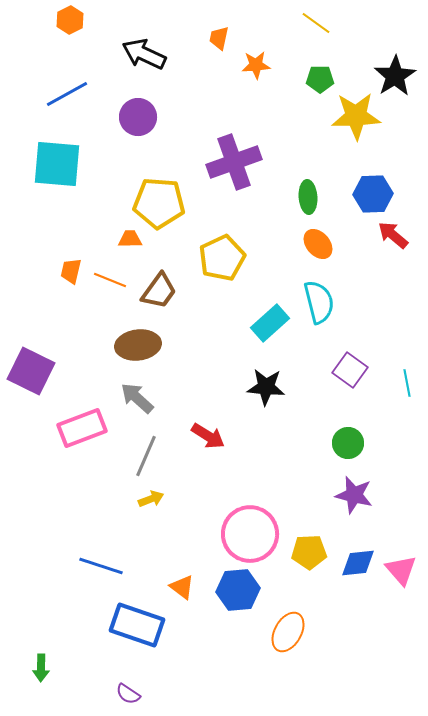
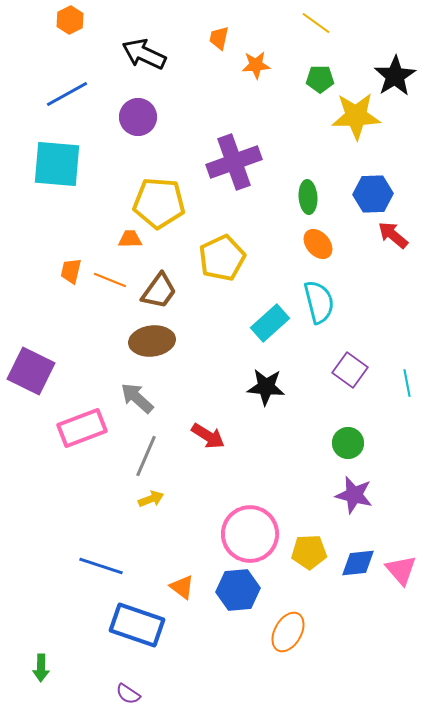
brown ellipse at (138, 345): moved 14 px right, 4 px up
